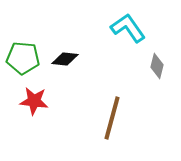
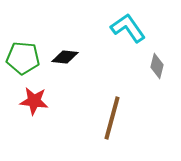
black diamond: moved 2 px up
